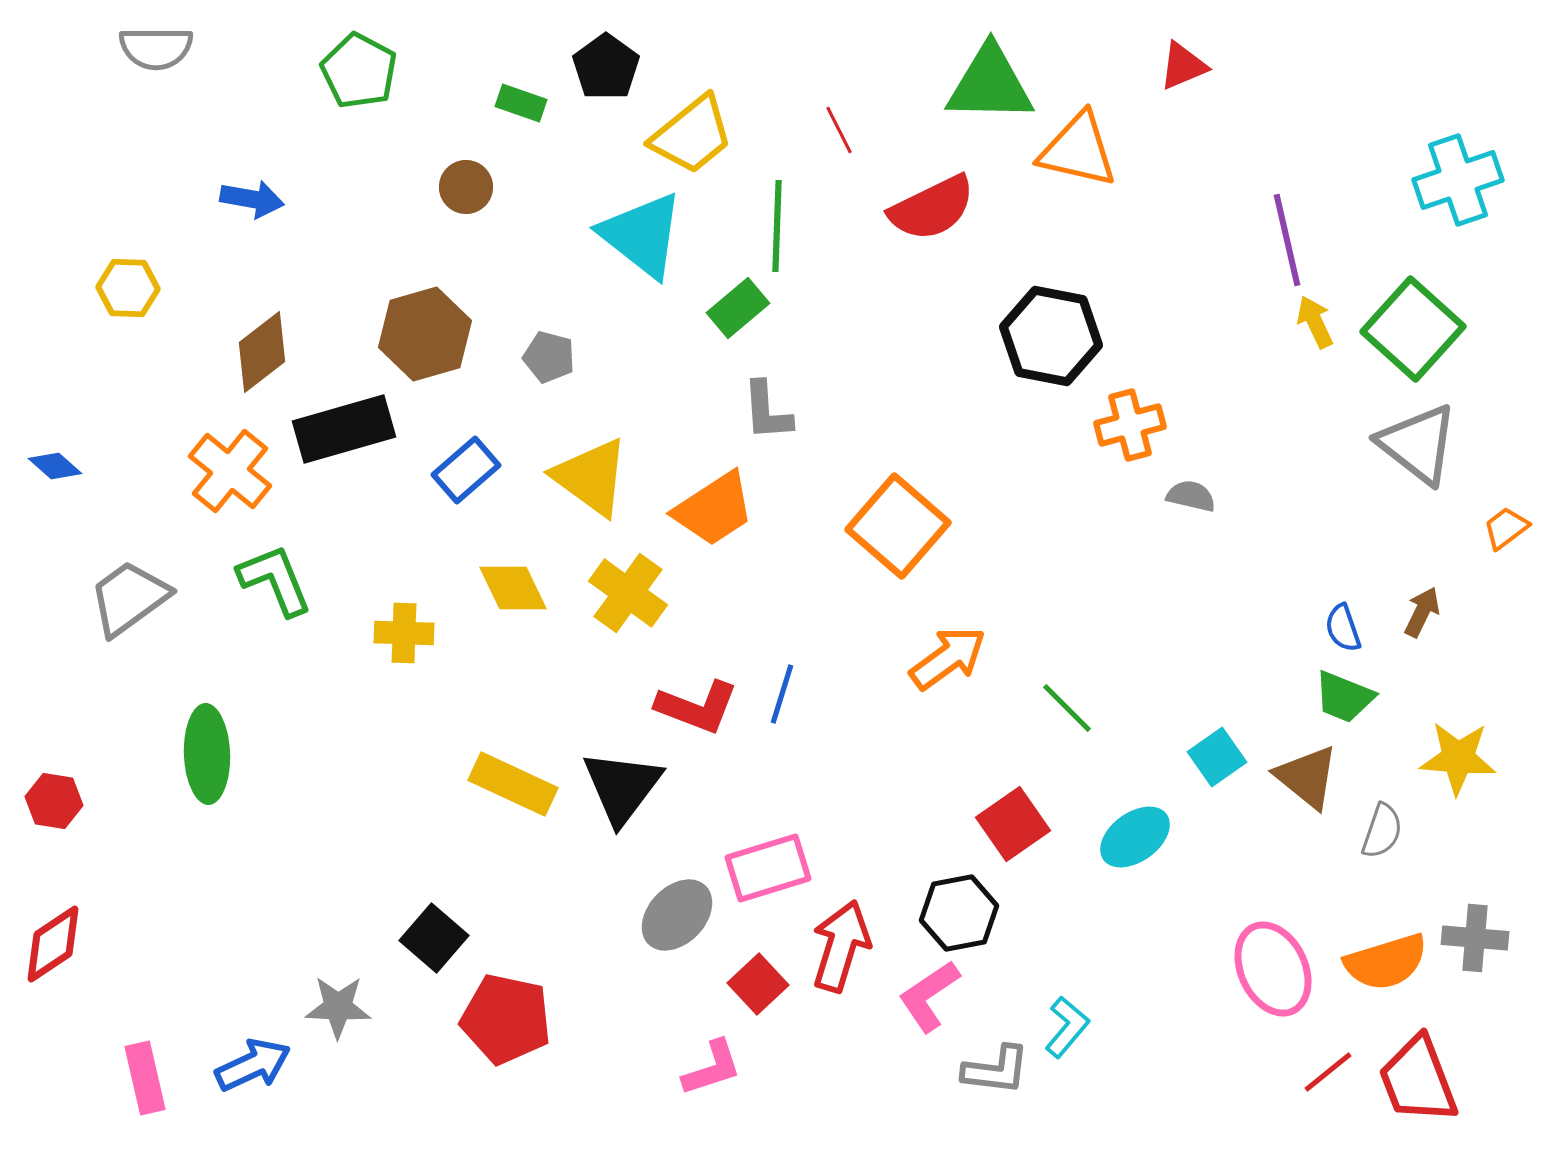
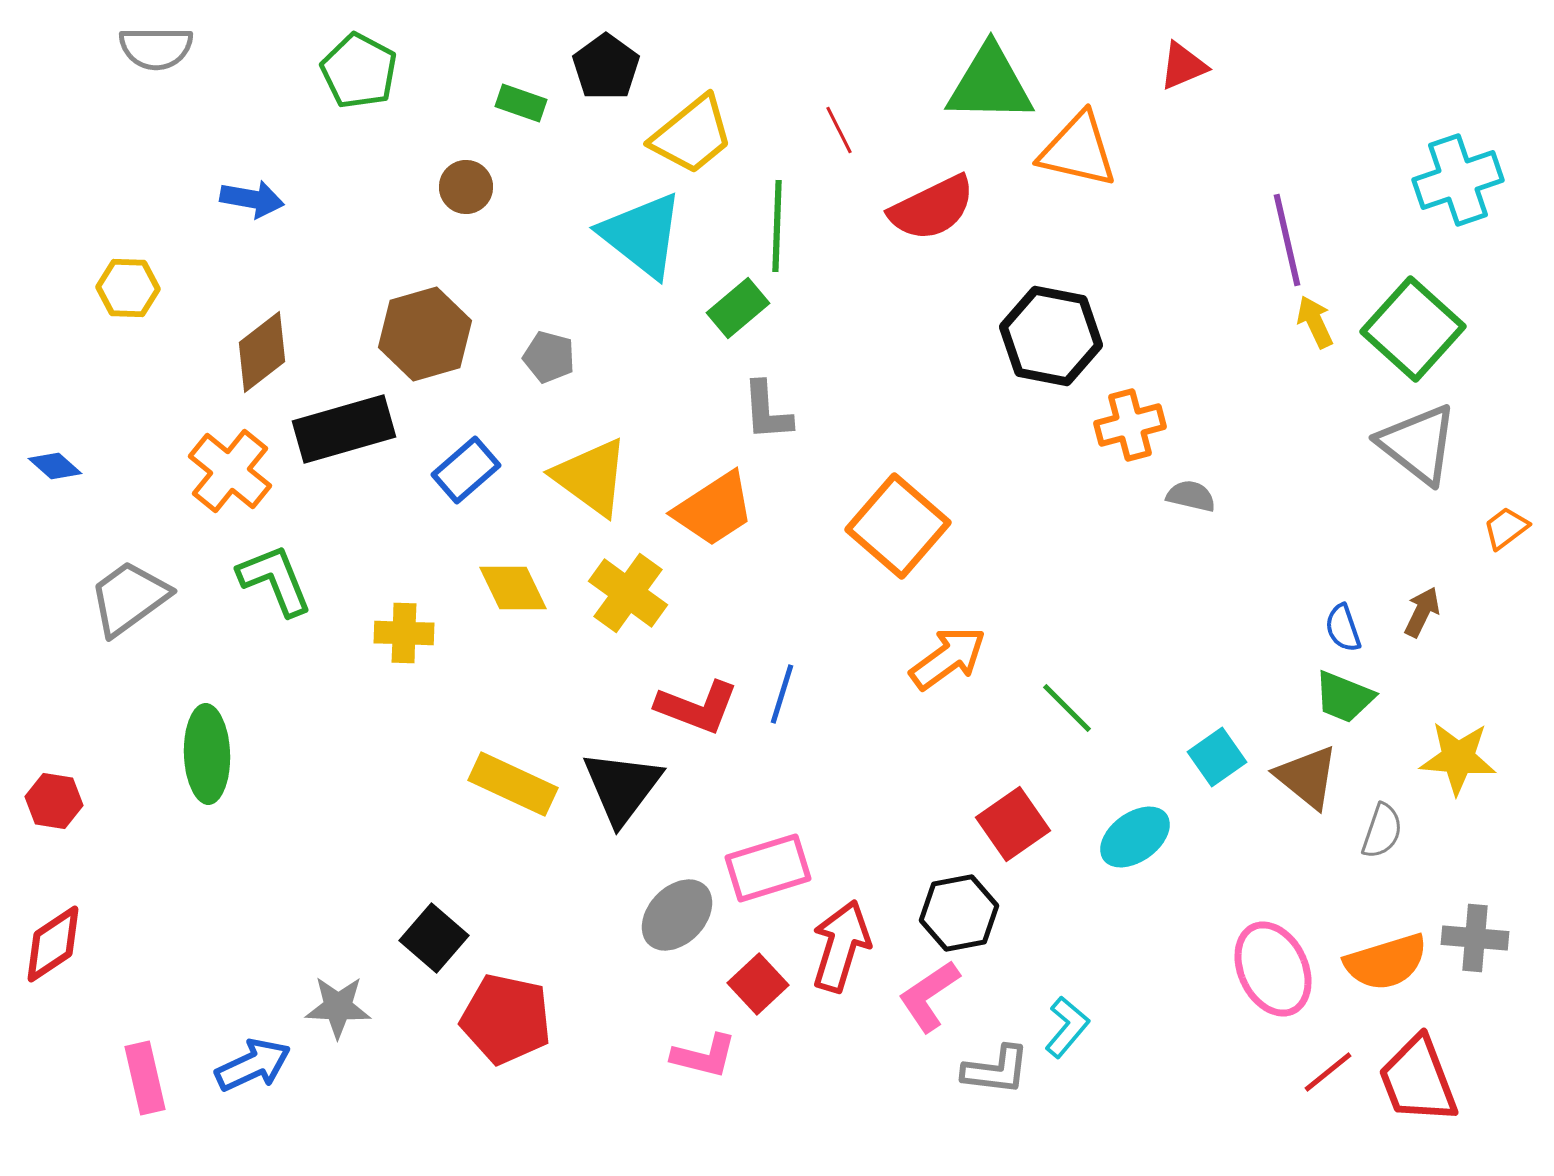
pink L-shape at (712, 1068): moved 8 px left, 12 px up; rotated 32 degrees clockwise
